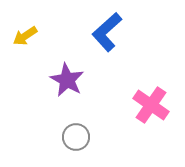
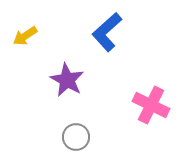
pink cross: rotated 9 degrees counterclockwise
